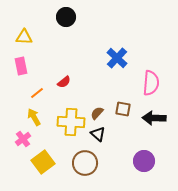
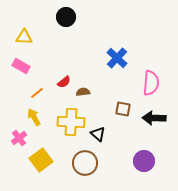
pink rectangle: rotated 48 degrees counterclockwise
brown semicircle: moved 14 px left, 21 px up; rotated 40 degrees clockwise
pink cross: moved 4 px left, 1 px up
yellow square: moved 2 px left, 2 px up
